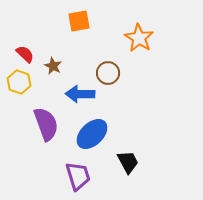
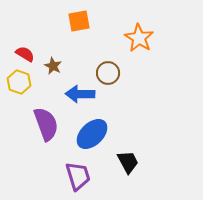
red semicircle: rotated 12 degrees counterclockwise
